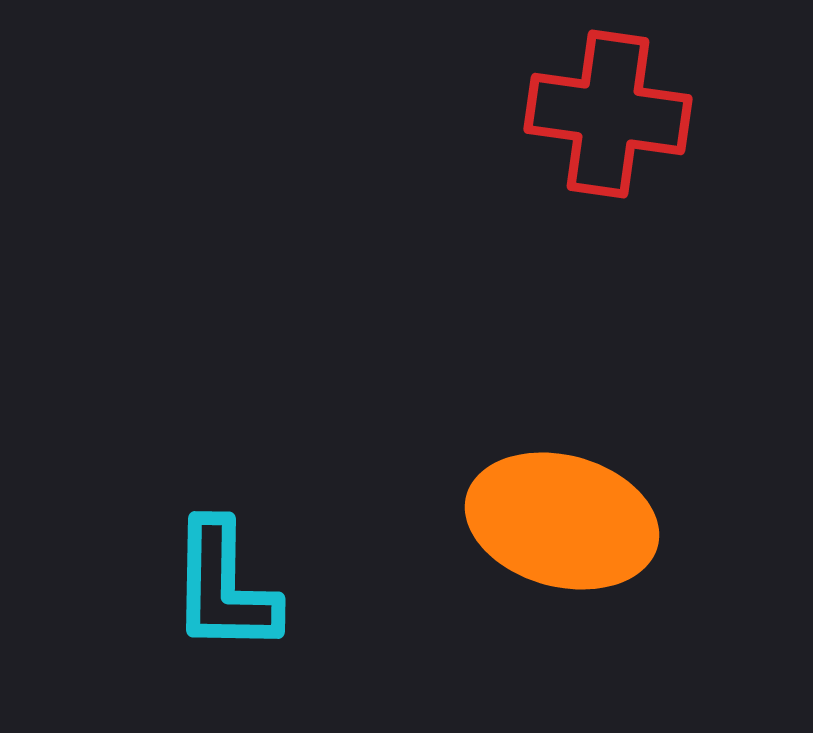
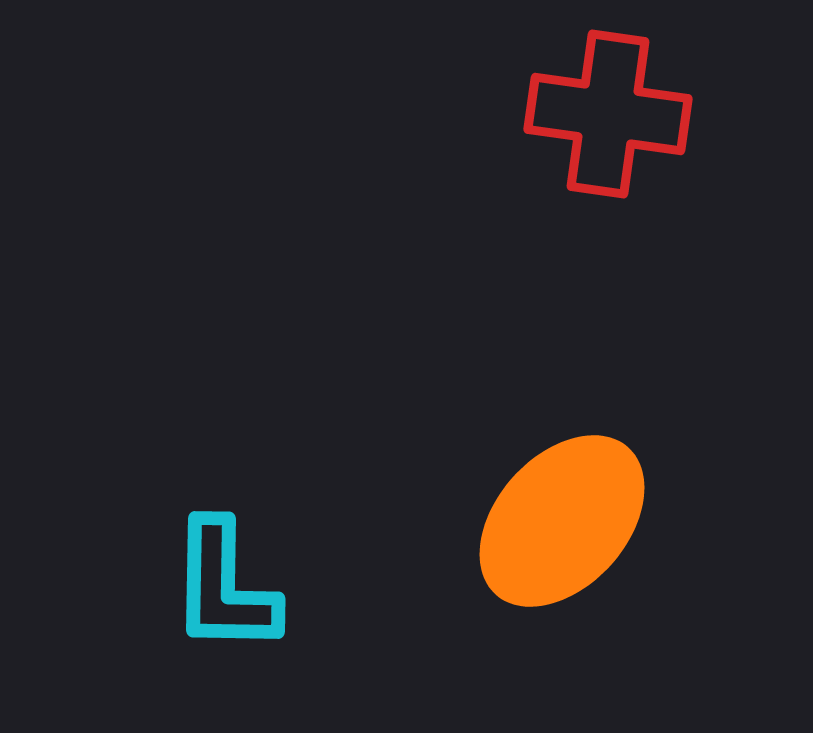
orange ellipse: rotated 63 degrees counterclockwise
